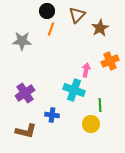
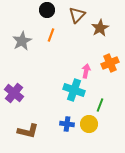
black circle: moved 1 px up
orange line: moved 6 px down
gray star: rotated 30 degrees counterclockwise
orange cross: moved 2 px down
pink arrow: moved 1 px down
purple cross: moved 11 px left; rotated 18 degrees counterclockwise
green line: rotated 24 degrees clockwise
blue cross: moved 15 px right, 9 px down
yellow circle: moved 2 px left
brown L-shape: moved 2 px right
